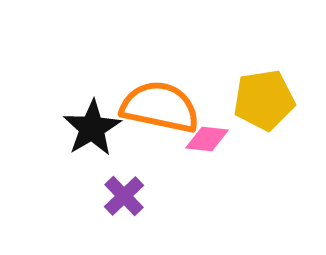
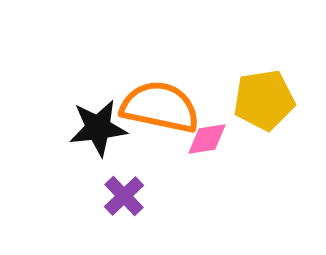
black star: moved 6 px right; rotated 24 degrees clockwise
pink diamond: rotated 15 degrees counterclockwise
